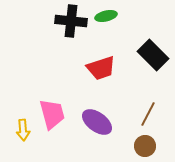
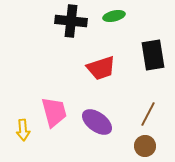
green ellipse: moved 8 px right
black rectangle: rotated 36 degrees clockwise
pink trapezoid: moved 2 px right, 2 px up
